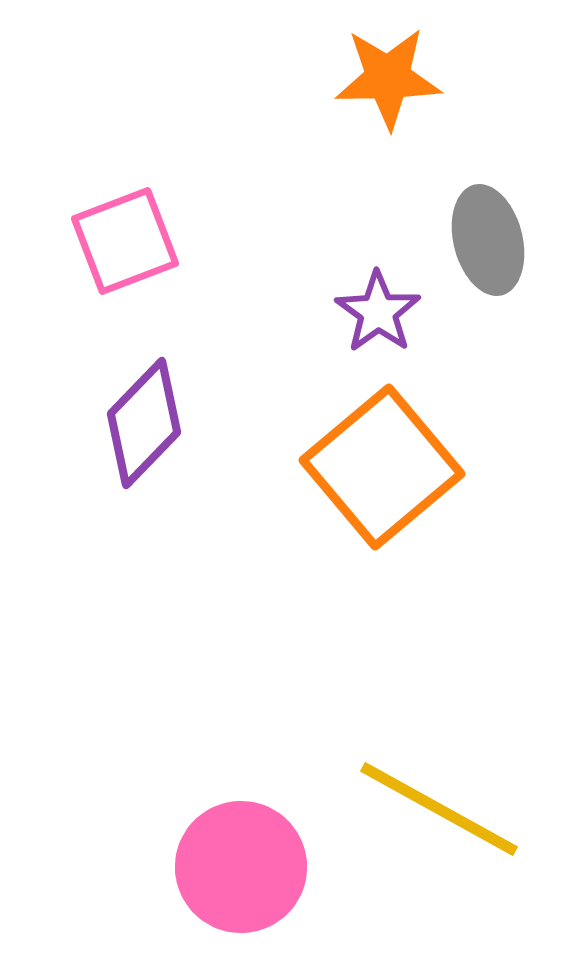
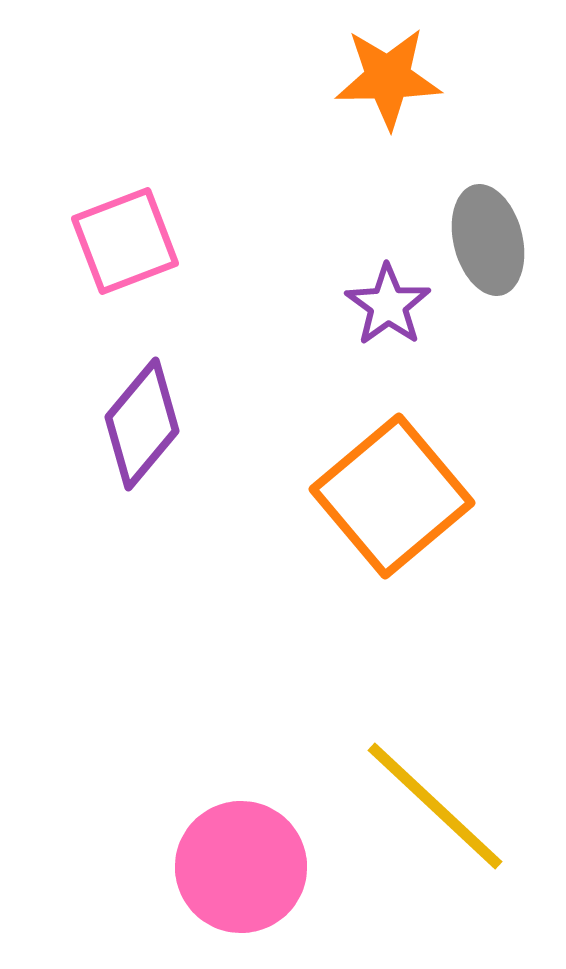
purple star: moved 10 px right, 7 px up
purple diamond: moved 2 px left, 1 px down; rotated 4 degrees counterclockwise
orange square: moved 10 px right, 29 px down
yellow line: moved 4 px left, 3 px up; rotated 14 degrees clockwise
